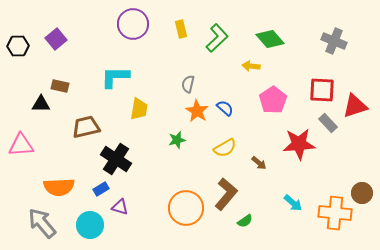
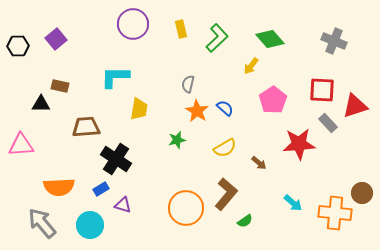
yellow arrow: rotated 60 degrees counterclockwise
brown trapezoid: rotated 8 degrees clockwise
purple triangle: moved 3 px right, 2 px up
